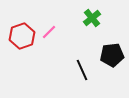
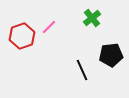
pink line: moved 5 px up
black pentagon: moved 1 px left
